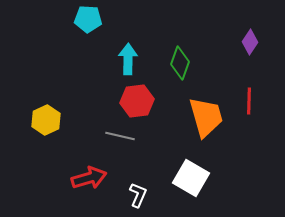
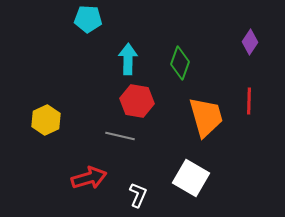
red hexagon: rotated 16 degrees clockwise
